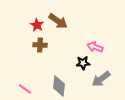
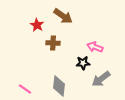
brown arrow: moved 5 px right, 5 px up
brown cross: moved 13 px right, 2 px up
